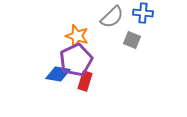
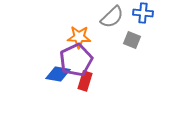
orange star: moved 2 px right, 1 px down; rotated 15 degrees counterclockwise
